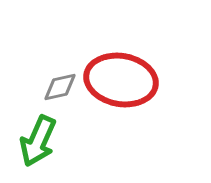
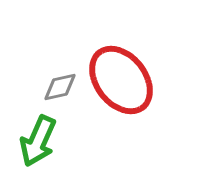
red ellipse: rotated 42 degrees clockwise
